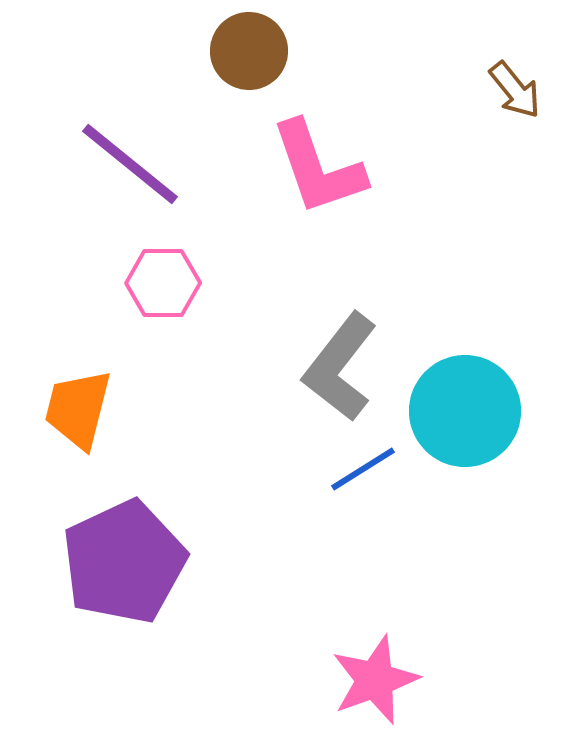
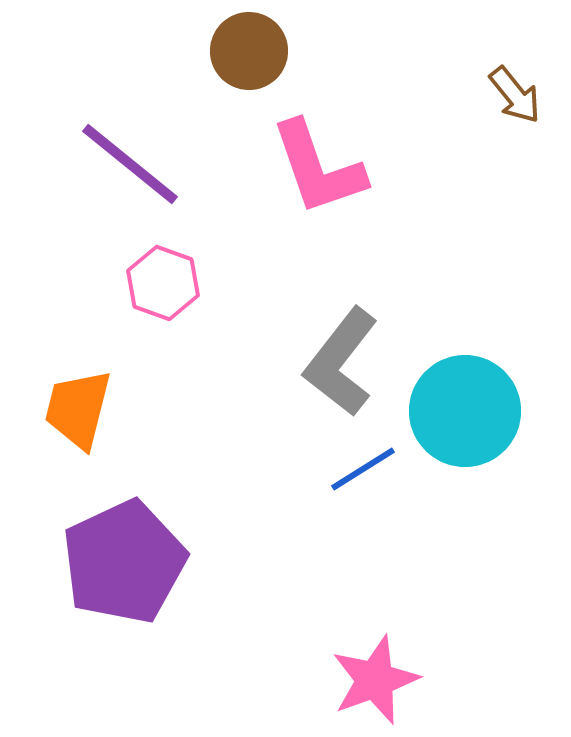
brown arrow: moved 5 px down
pink hexagon: rotated 20 degrees clockwise
gray L-shape: moved 1 px right, 5 px up
